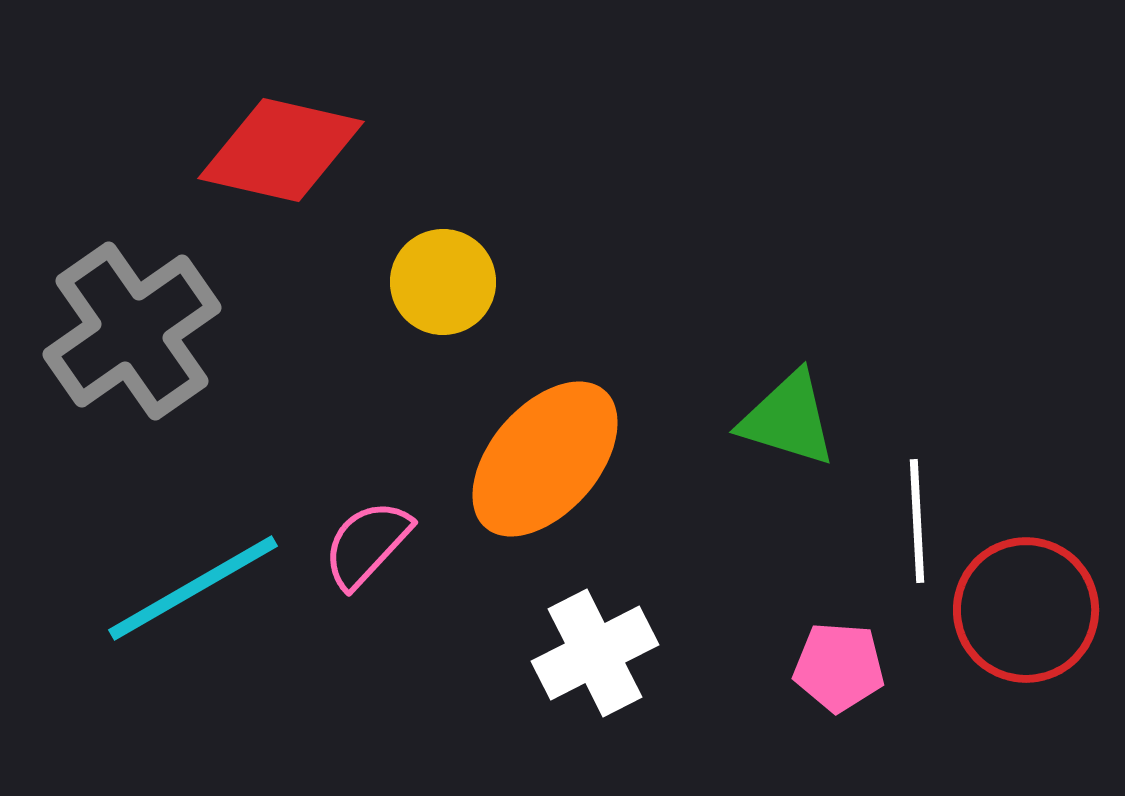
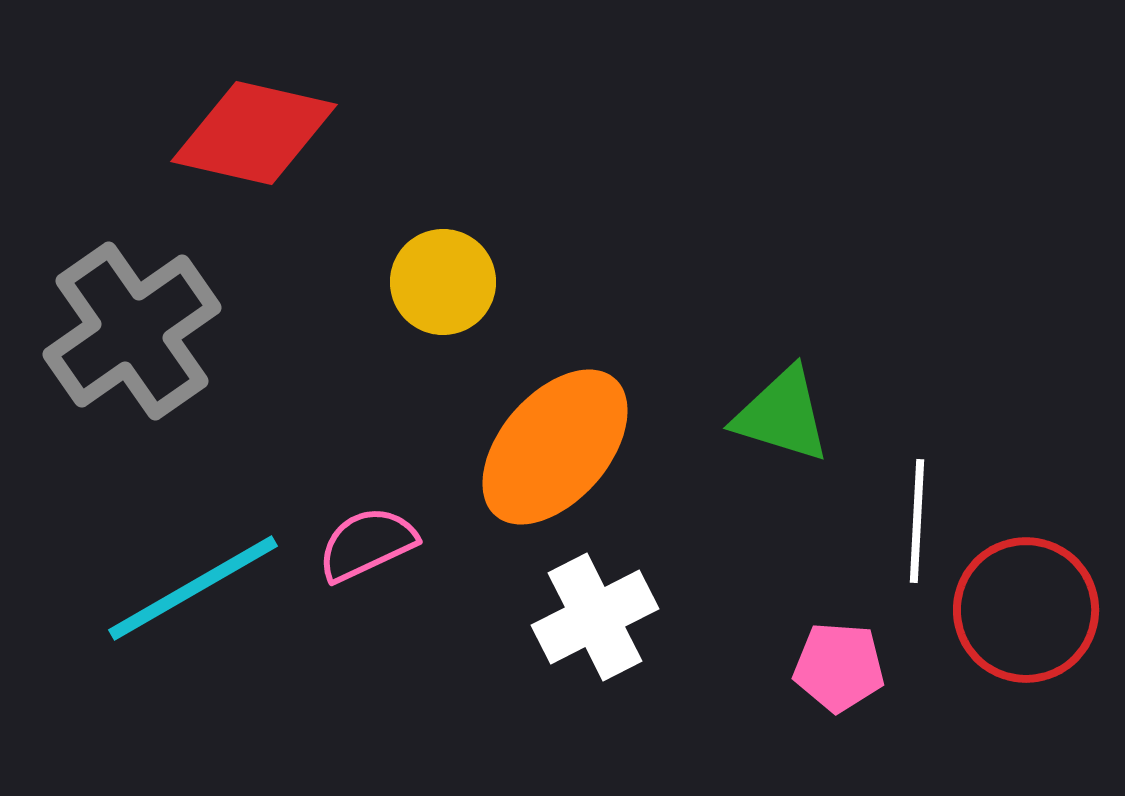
red diamond: moved 27 px left, 17 px up
green triangle: moved 6 px left, 4 px up
orange ellipse: moved 10 px right, 12 px up
white line: rotated 6 degrees clockwise
pink semicircle: rotated 22 degrees clockwise
white cross: moved 36 px up
